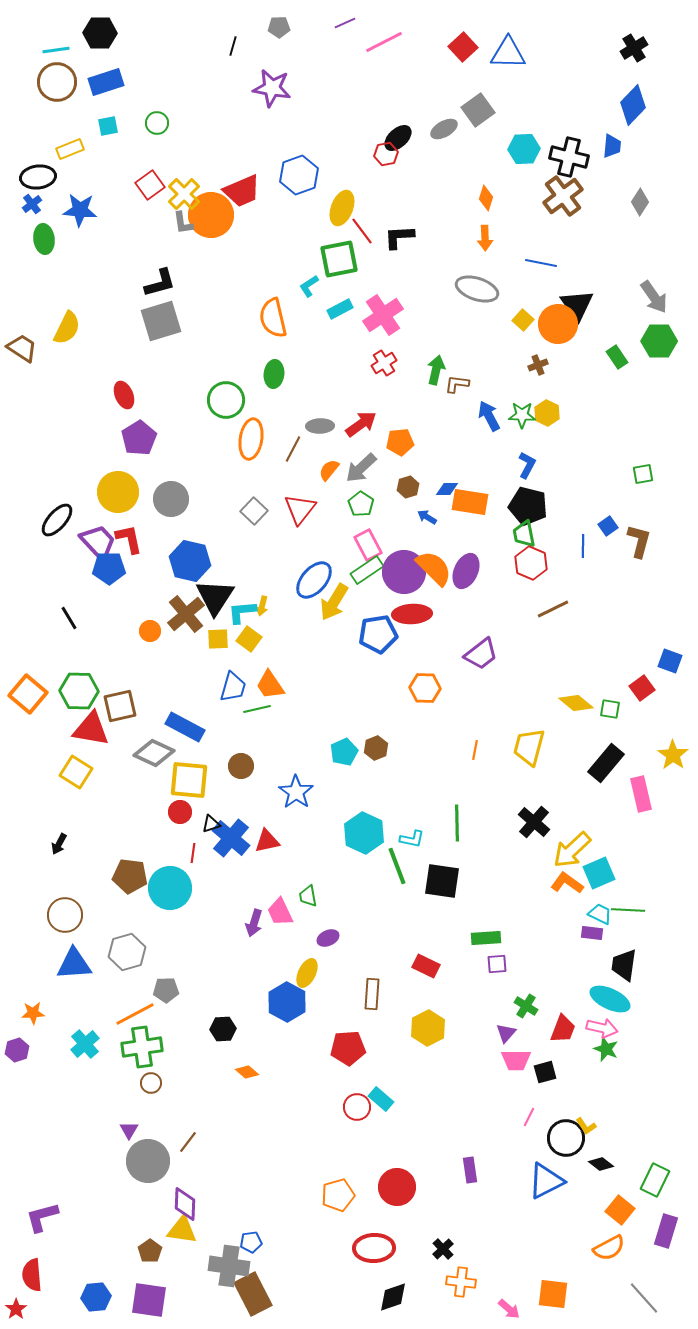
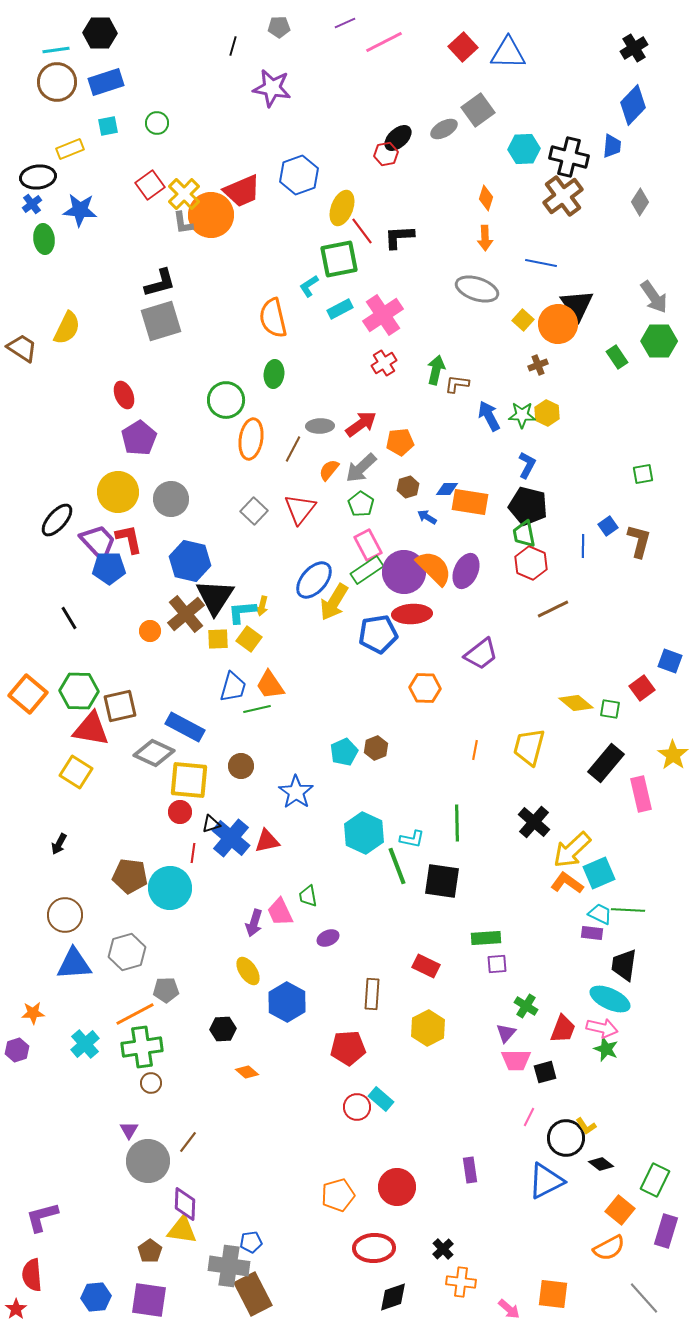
yellow ellipse at (307, 973): moved 59 px left, 2 px up; rotated 60 degrees counterclockwise
